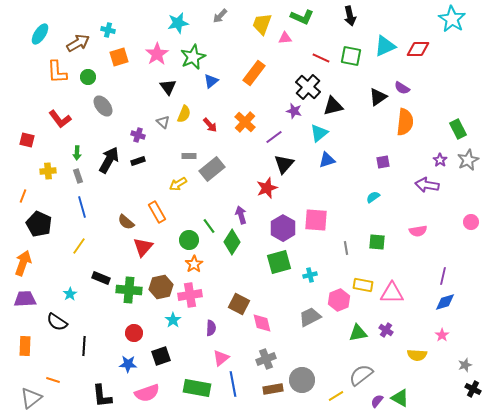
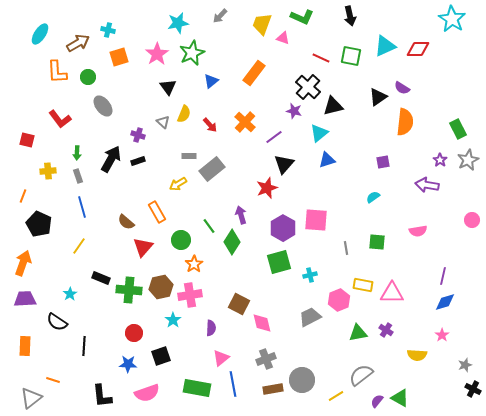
pink triangle at (285, 38): moved 2 px left; rotated 24 degrees clockwise
green star at (193, 57): moved 1 px left, 4 px up
black arrow at (109, 160): moved 2 px right, 1 px up
pink circle at (471, 222): moved 1 px right, 2 px up
green circle at (189, 240): moved 8 px left
